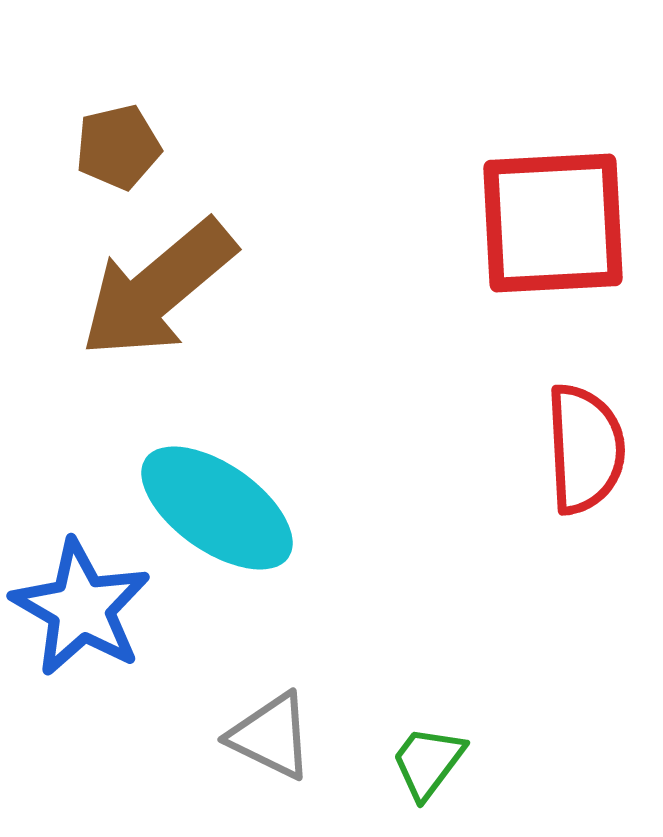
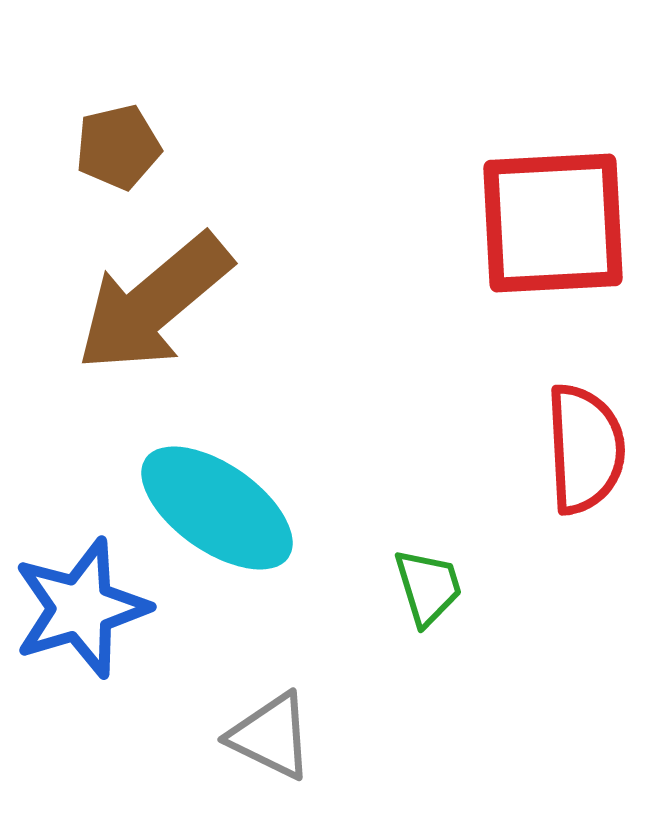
brown arrow: moved 4 px left, 14 px down
blue star: rotated 25 degrees clockwise
green trapezoid: moved 175 px up; rotated 126 degrees clockwise
